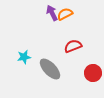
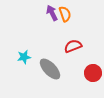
orange semicircle: rotated 98 degrees clockwise
